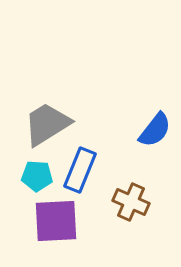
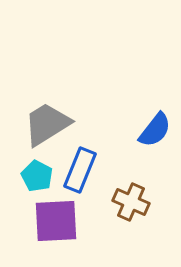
cyan pentagon: rotated 24 degrees clockwise
